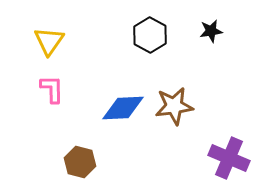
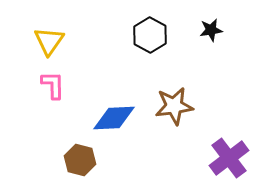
black star: moved 1 px up
pink L-shape: moved 1 px right, 4 px up
blue diamond: moved 9 px left, 10 px down
purple cross: rotated 30 degrees clockwise
brown hexagon: moved 2 px up
